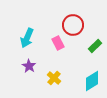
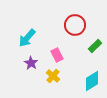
red circle: moved 2 px right
cyan arrow: rotated 18 degrees clockwise
pink rectangle: moved 1 px left, 12 px down
purple star: moved 2 px right, 3 px up
yellow cross: moved 1 px left, 2 px up
